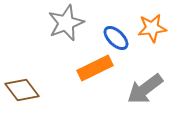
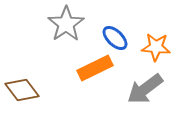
gray star: moved 1 px down; rotated 12 degrees counterclockwise
orange star: moved 4 px right, 19 px down; rotated 12 degrees clockwise
blue ellipse: moved 1 px left
